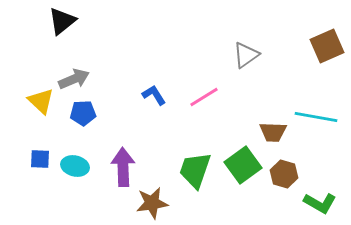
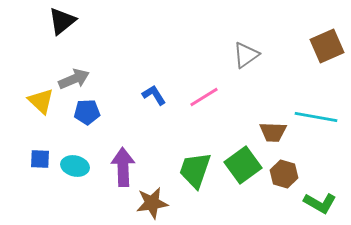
blue pentagon: moved 4 px right, 1 px up
